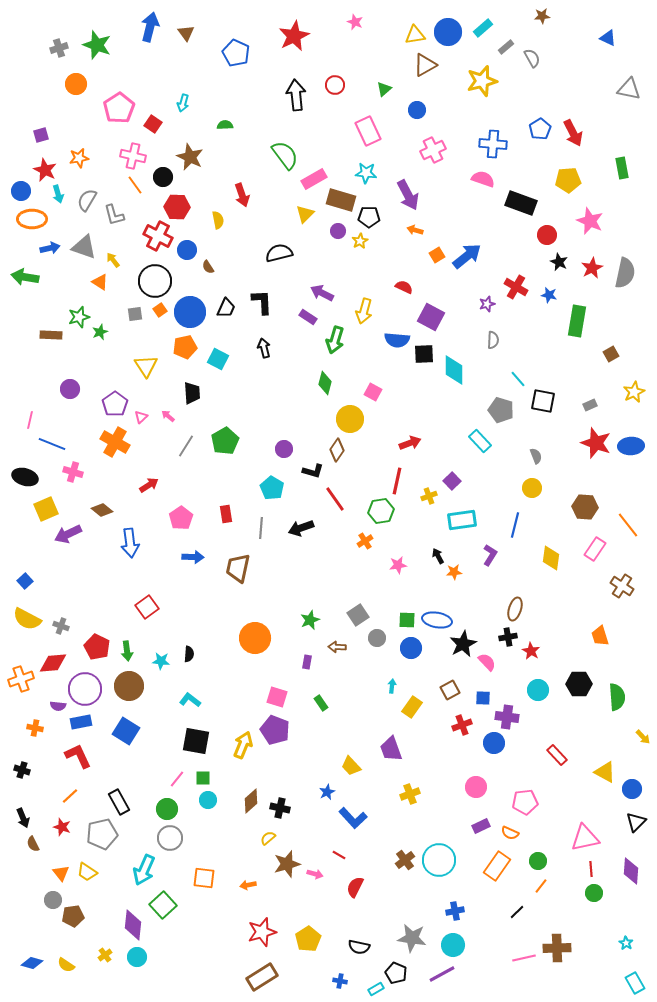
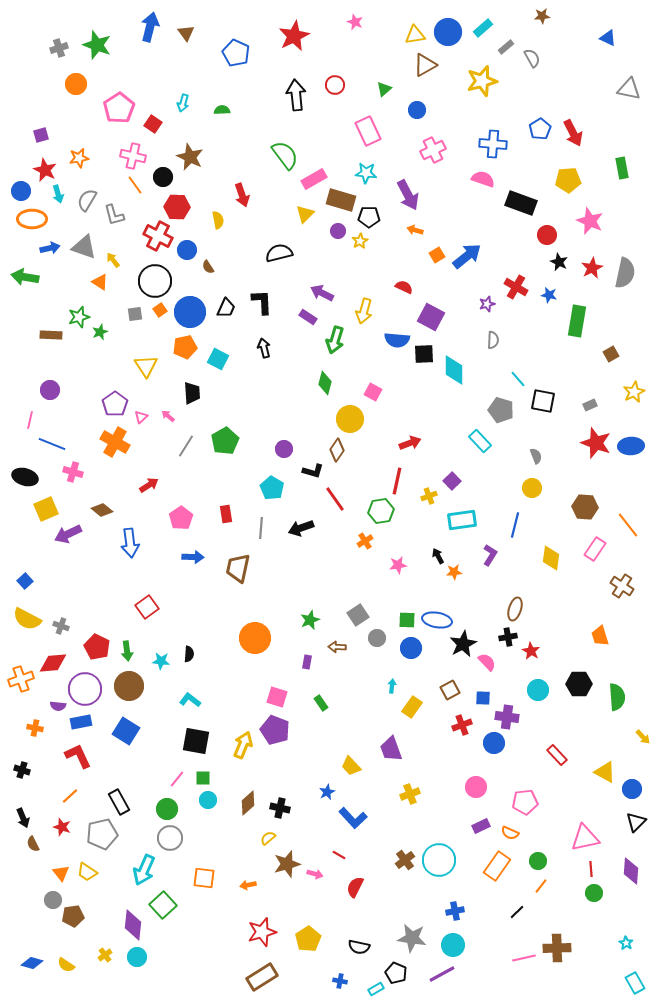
green semicircle at (225, 125): moved 3 px left, 15 px up
purple circle at (70, 389): moved 20 px left, 1 px down
brown diamond at (251, 801): moved 3 px left, 2 px down
